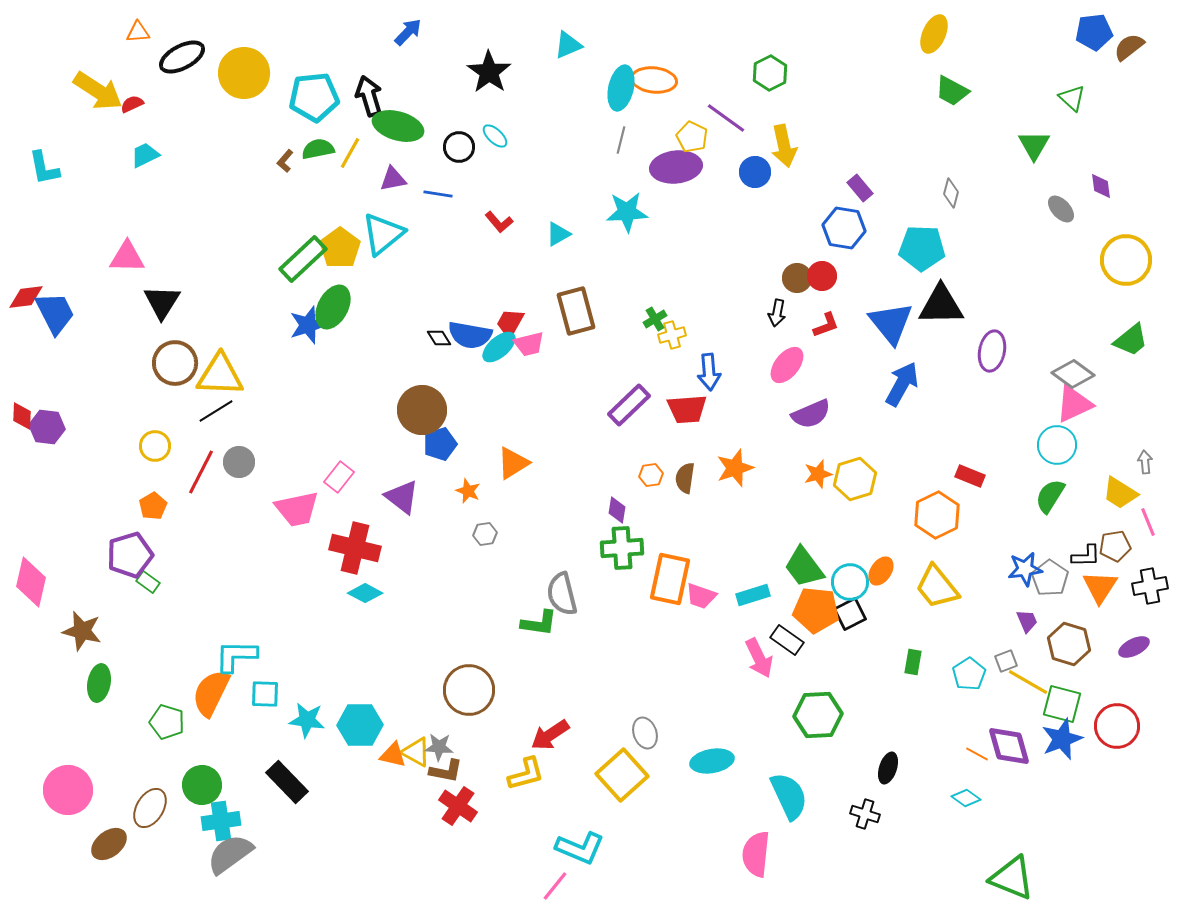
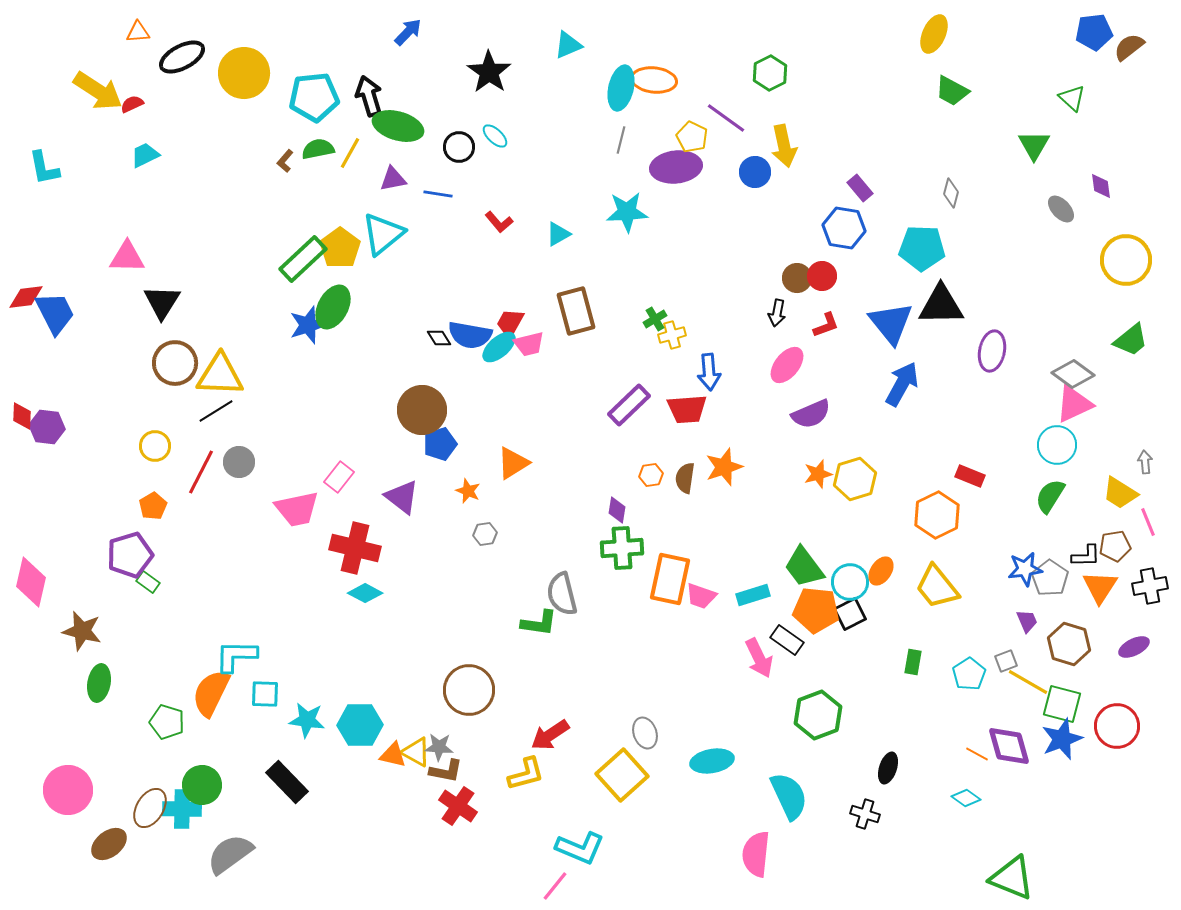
orange star at (735, 468): moved 11 px left, 1 px up
green hexagon at (818, 715): rotated 18 degrees counterclockwise
cyan cross at (221, 821): moved 39 px left, 12 px up; rotated 9 degrees clockwise
